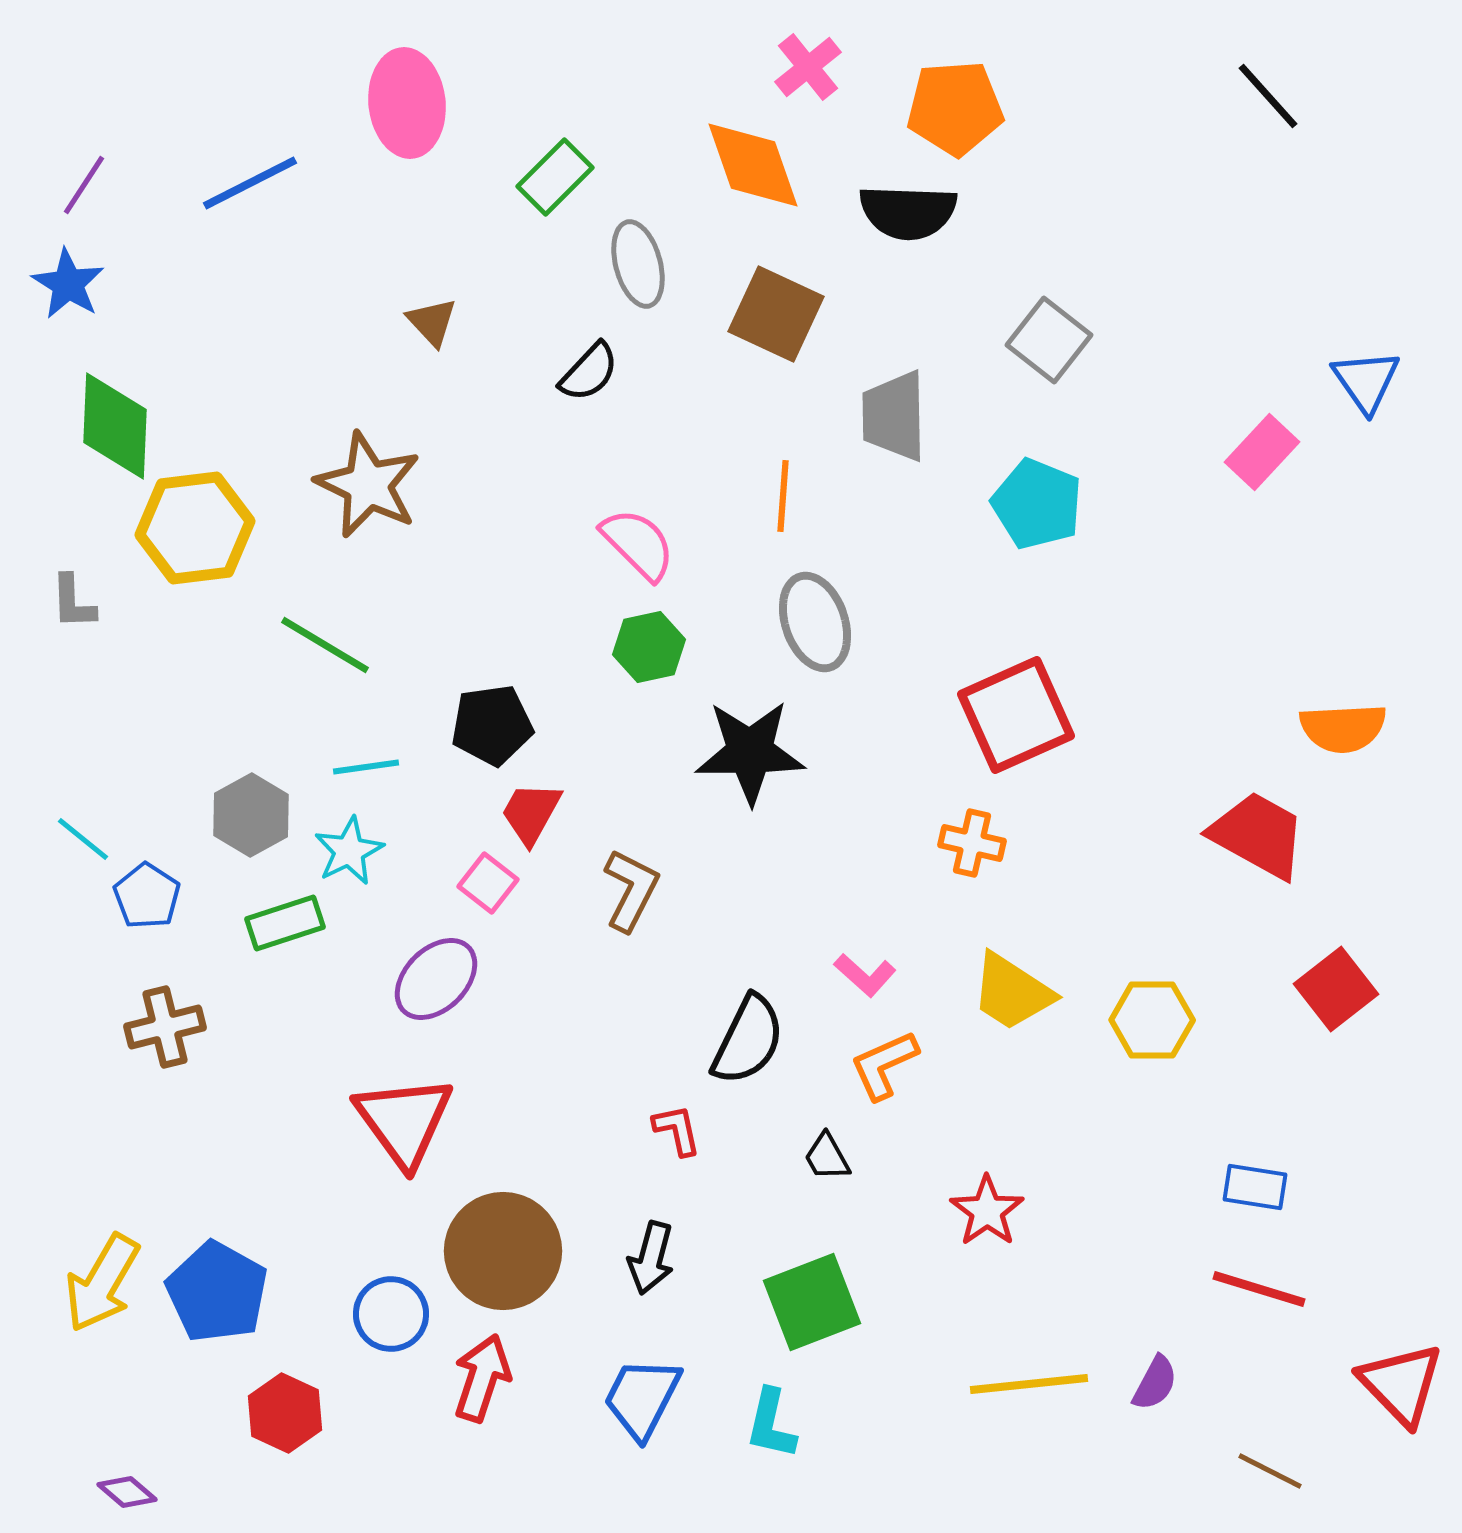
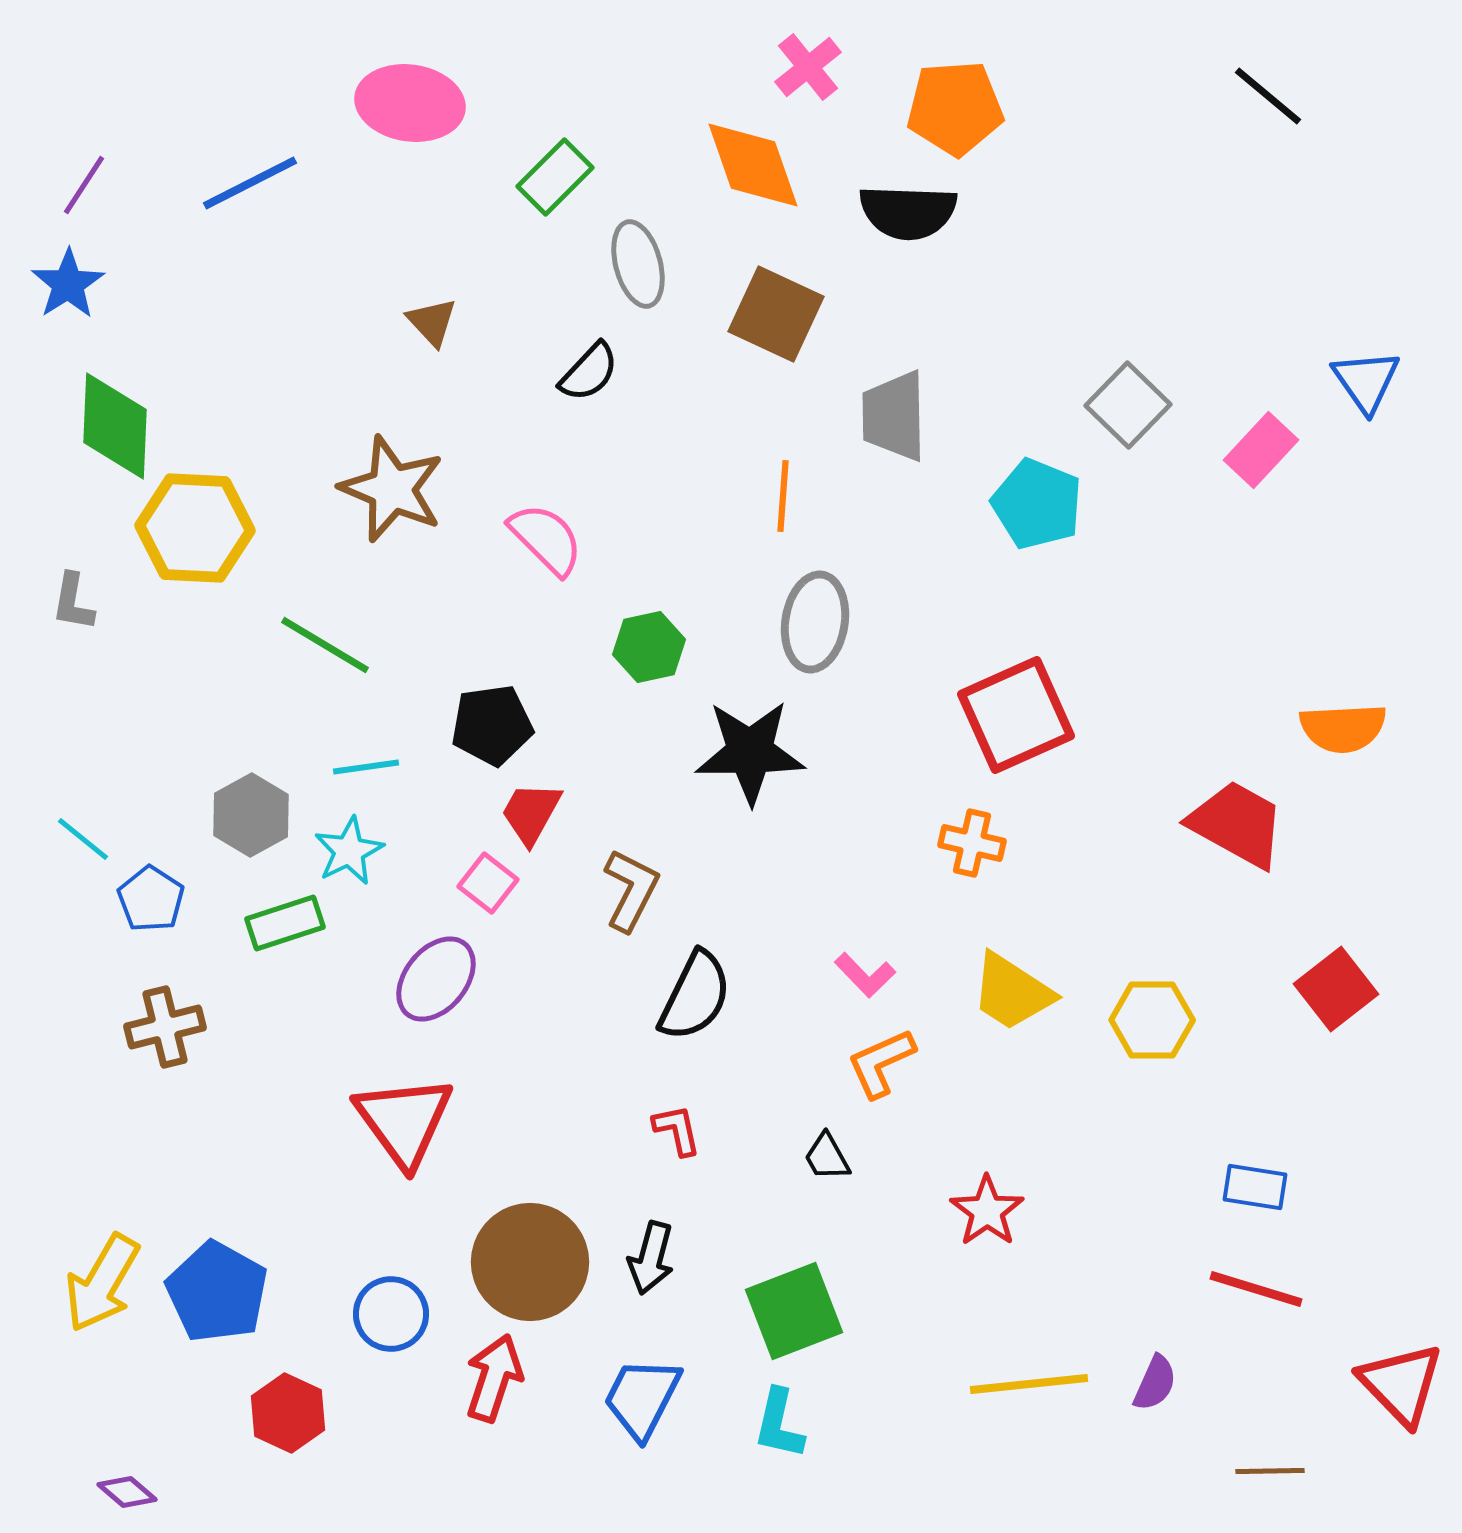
black line at (1268, 96): rotated 8 degrees counterclockwise
pink ellipse at (407, 103): moved 3 px right; rotated 76 degrees counterclockwise
blue star at (68, 284): rotated 8 degrees clockwise
gray square at (1049, 340): moved 79 px right, 65 px down; rotated 6 degrees clockwise
pink rectangle at (1262, 452): moved 1 px left, 2 px up
brown star at (368, 485): moved 24 px right, 4 px down; rotated 3 degrees counterclockwise
yellow hexagon at (195, 528): rotated 10 degrees clockwise
pink semicircle at (638, 544): moved 92 px left, 5 px up
gray L-shape at (73, 602): rotated 12 degrees clockwise
gray ellipse at (815, 622): rotated 28 degrees clockwise
red trapezoid at (1258, 835): moved 21 px left, 11 px up
blue pentagon at (147, 896): moved 4 px right, 3 px down
pink L-shape at (865, 975): rotated 4 degrees clockwise
purple ellipse at (436, 979): rotated 6 degrees counterclockwise
black semicircle at (748, 1040): moved 53 px left, 44 px up
orange L-shape at (884, 1065): moved 3 px left, 2 px up
brown circle at (503, 1251): moved 27 px right, 11 px down
red line at (1259, 1289): moved 3 px left
green square at (812, 1302): moved 18 px left, 9 px down
red arrow at (482, 1378): moved 12 px right
purple semicircle at (1155, 1383): rotated 4 degrees counterclockwise
red hexagon at (285, 1413): moved 3 px right
cyan L-shape at (771, 1424): moved 8 px right
brown line at (1270, 1471): rotated 28 degrees counterclockwise
